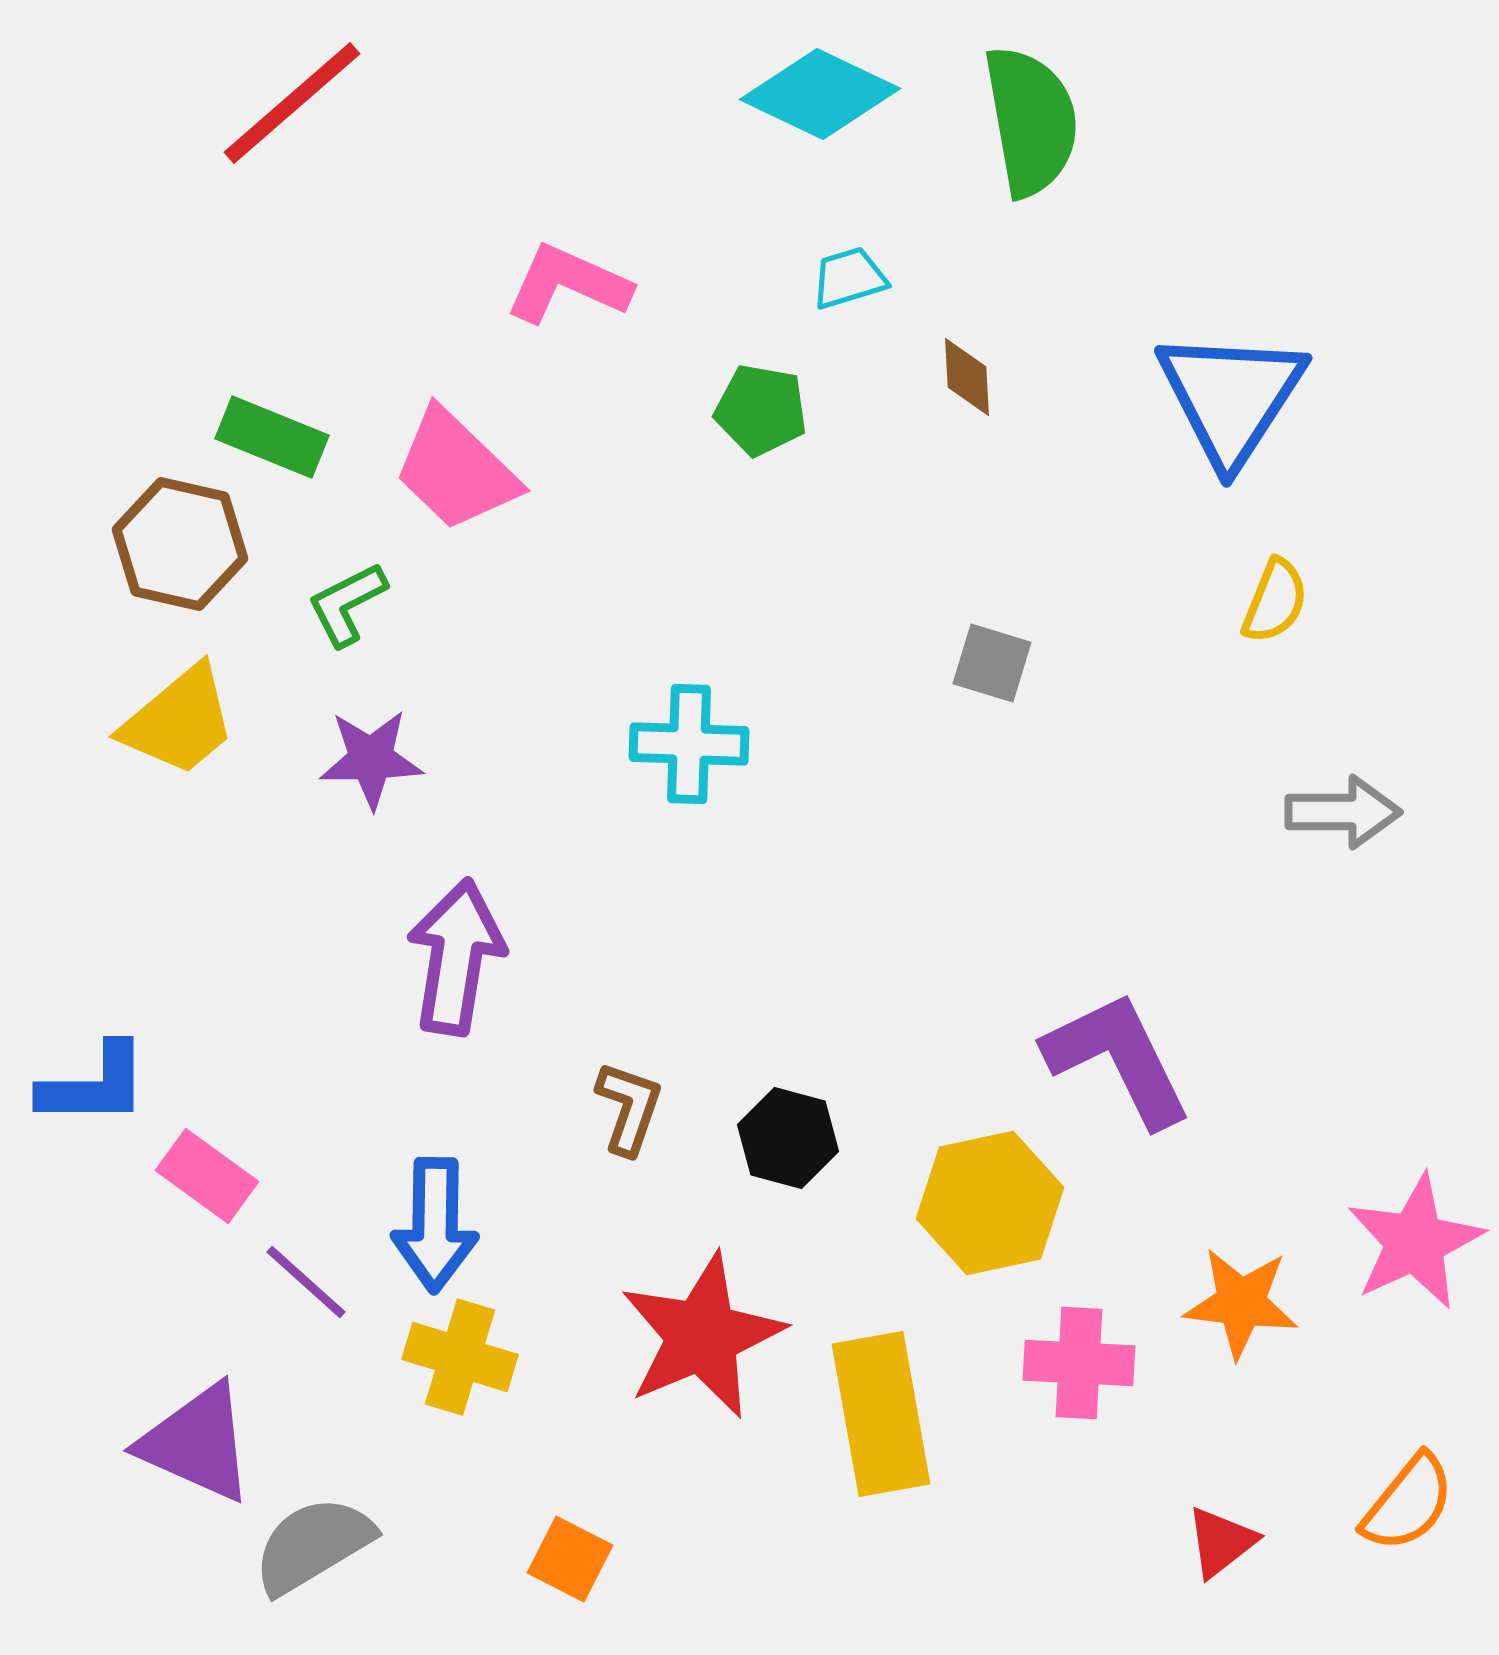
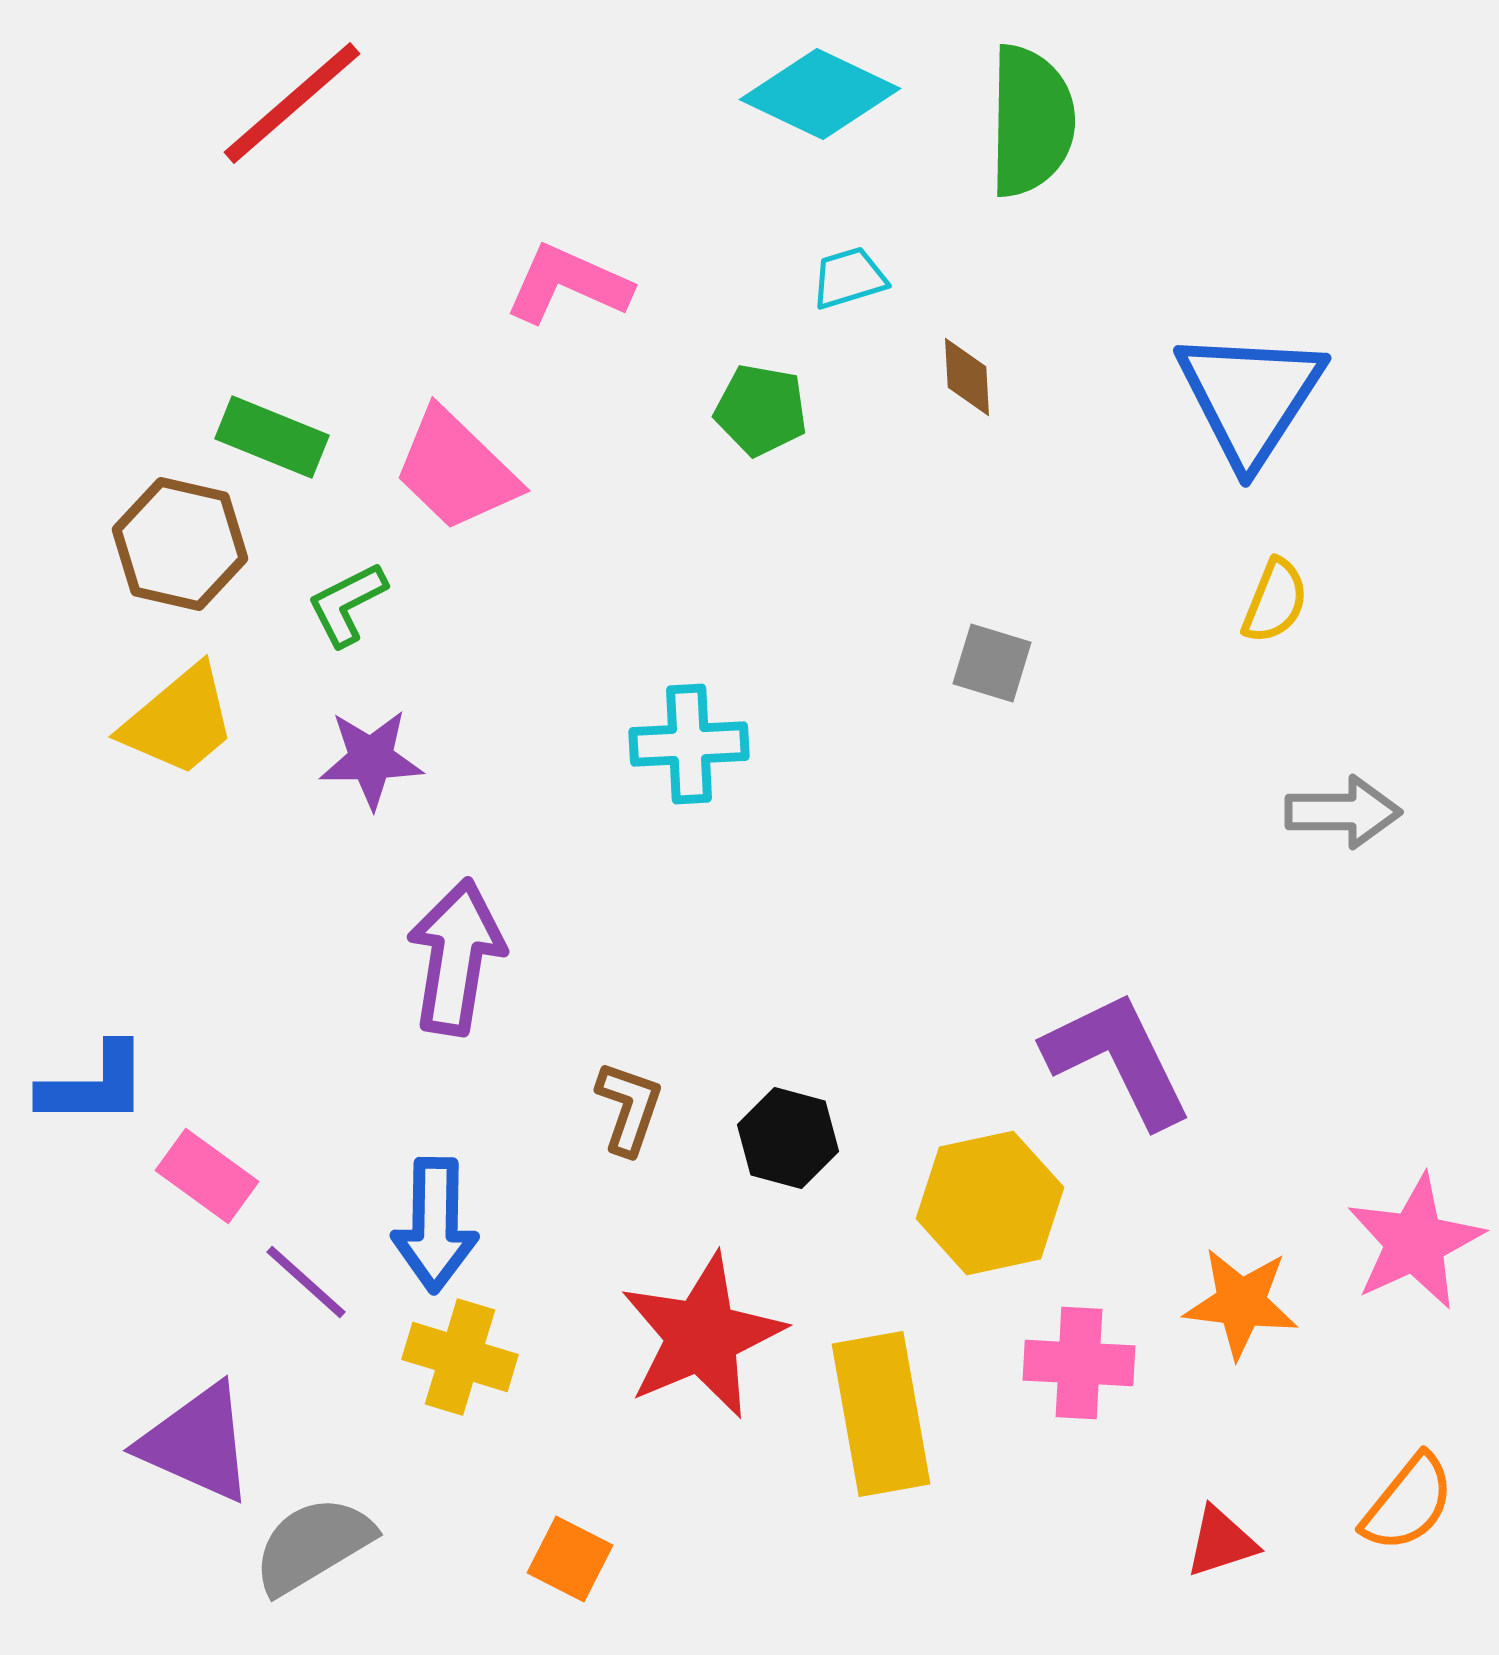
green semicircle: rotated 11 degrees clockwise
blue triangle: moved 19 px right
cyan cross: rotated 5 degrees counterclockwise
red triangle: rotated 20 degrees clockwise
